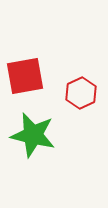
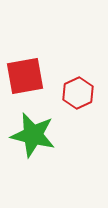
red hexagon: moved 3 px left
